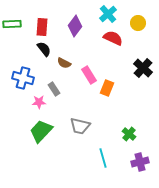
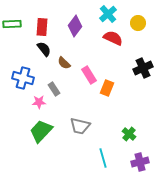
brown semicircle: rotated 16 degrees clockwise
black cross: rotated 24 degrees clockwise
